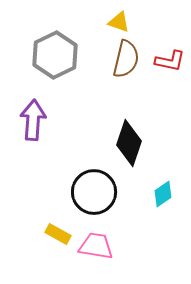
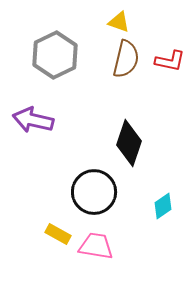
purple arrow: rotated 81 degrees counterclockwise
cyan diamond: moved 12 px down
